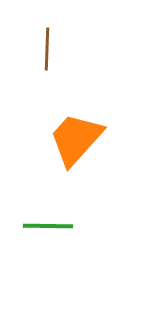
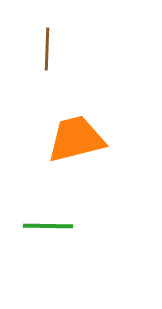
orange trapezoid: rotated 34 degrees clockwise
